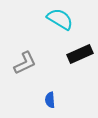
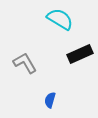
gray L-shape: rotated 95 degrees counterclockwise
blue semicircle: rotated 21 degrees clockwise
